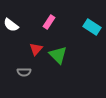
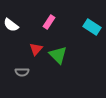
gray semicircle: moved 2 px left
